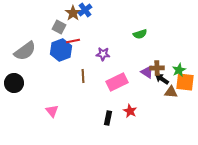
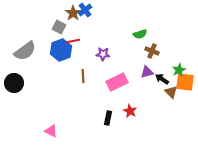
brown cross: moved 5 px left, 17 px up; rotated 24 degrees clockwise
purple triangle: rotated 48 degrees counterclockwise
brown triangle: rotated 40 degrees clockwise
pink triangle: moved 1 px left, 20 px down; rotated 24 degrees counterclockwise
